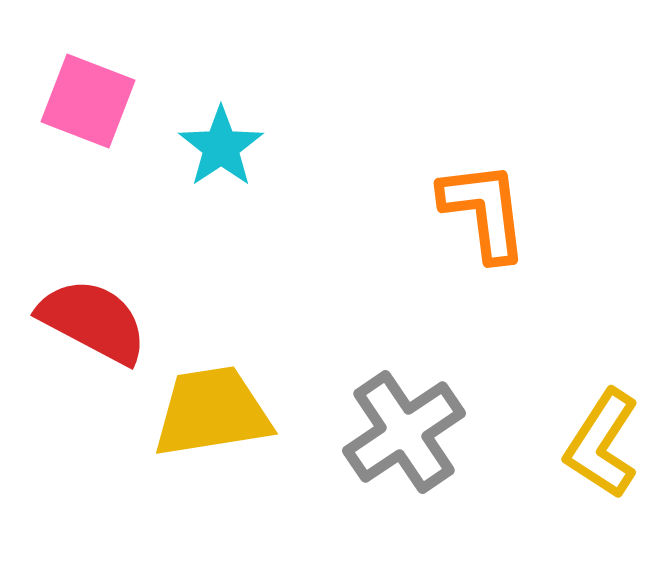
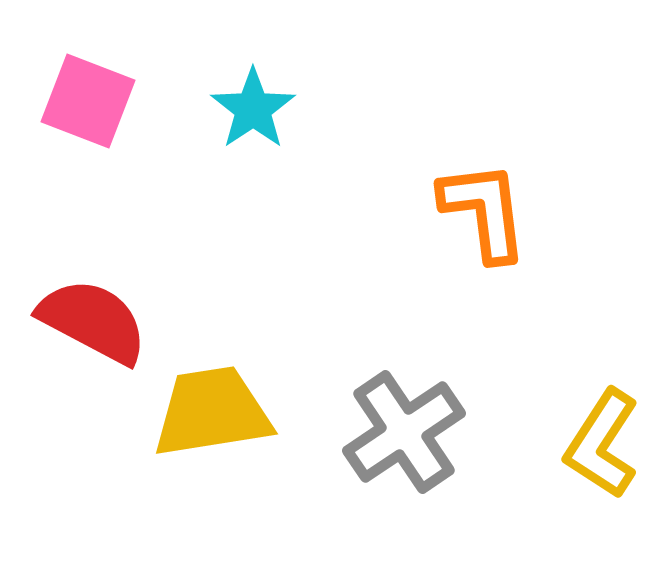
cyan star: moved 32 px right, 38 px up
